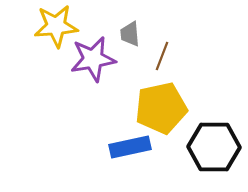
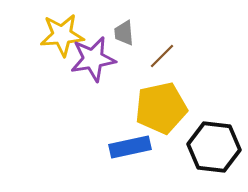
yellow star: moved 6 px right, 9 px down
gray trapezoid: moved 6 px left, 1 px up
brown line: rotated 24 degrees clockwise
black hexagon: rotated 6 degrees clockwise
